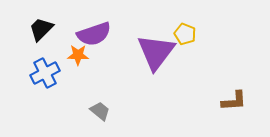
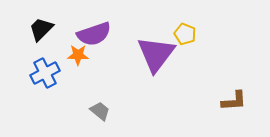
purple triangle: moved 2 px down
